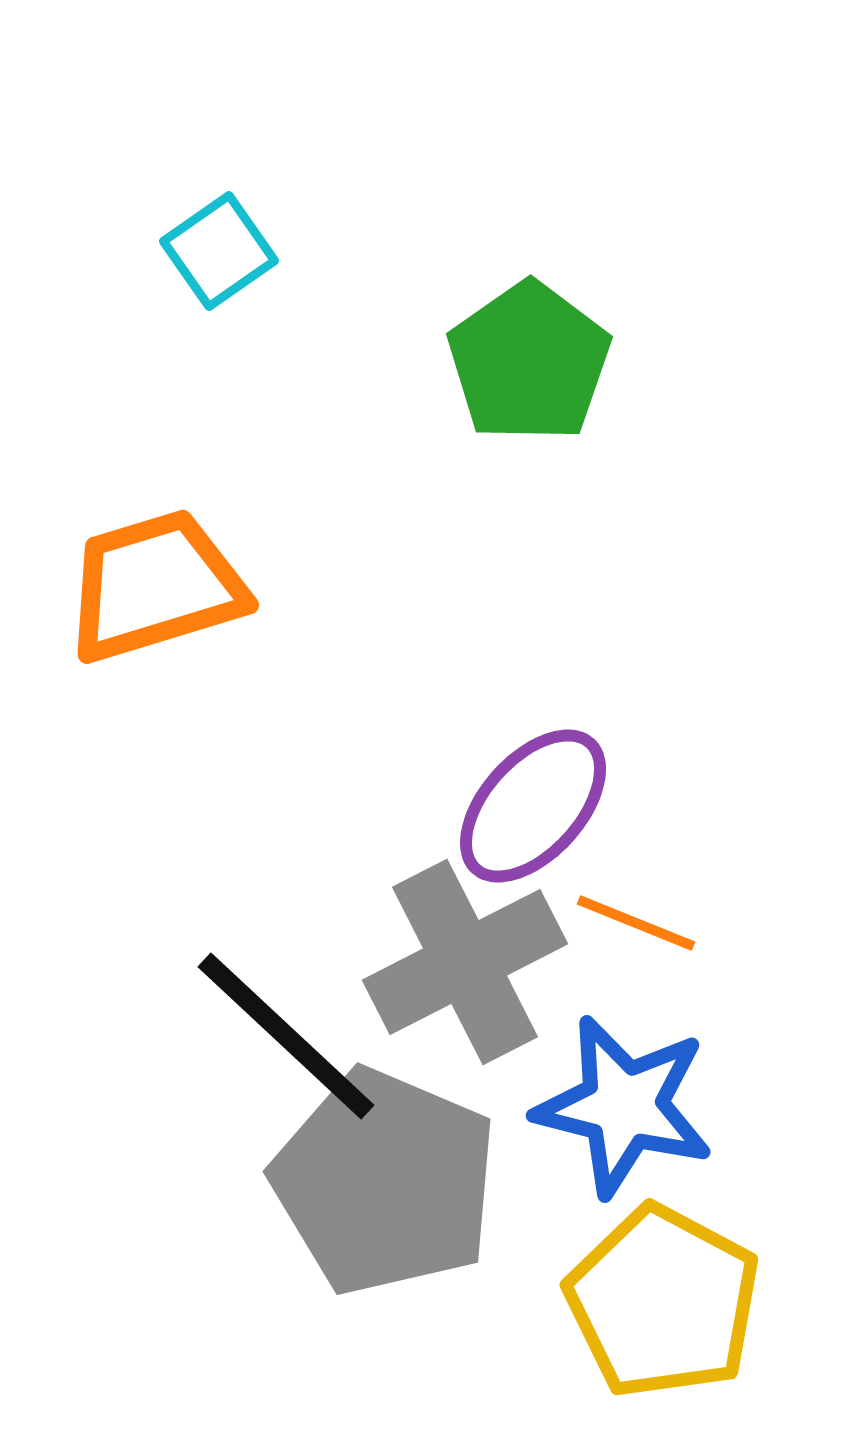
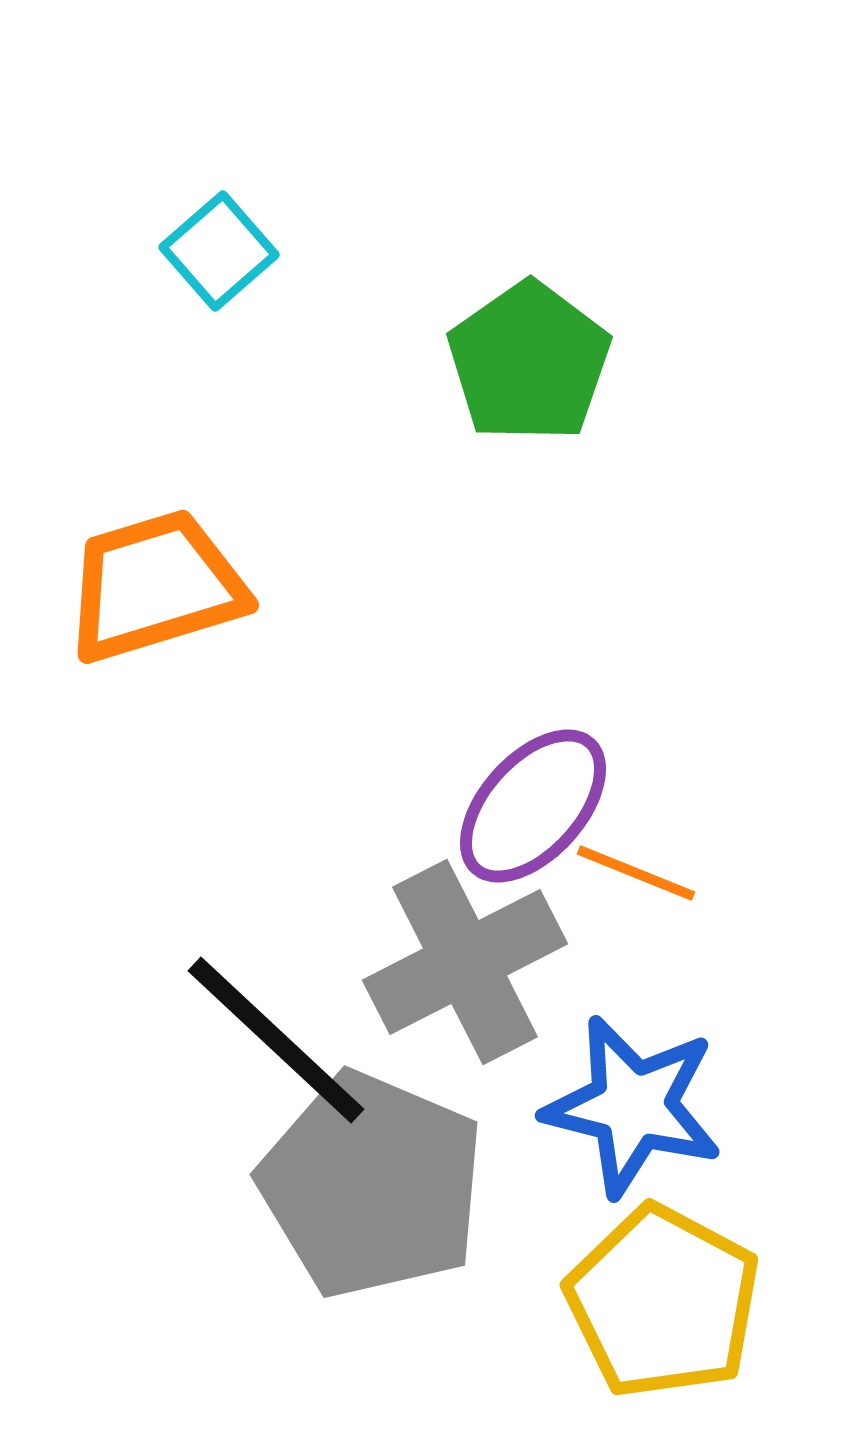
cyan square: rotated 6 degrees counterclockwise
orange line: moved 50 px up
black line: moved 10 px left, 4 px down
blue star: moved 9 px right
gray pentagon: moved 13 px left, 3 px down
